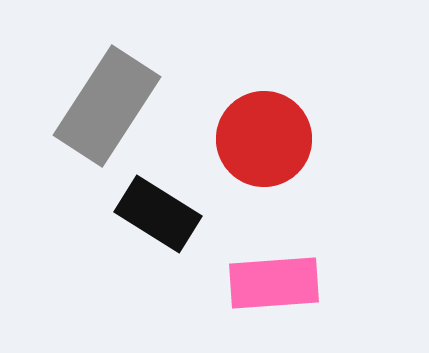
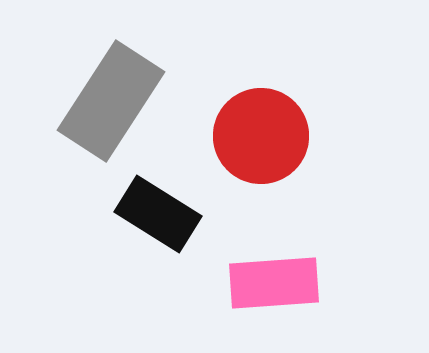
gray rectangle: moved 4 px right, 5 px up
red circle: moved 3 px left, 3 px up
